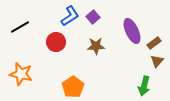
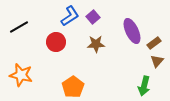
black line: moved 1 px left
brown star: moved 2 px up
orange star: moved 1 px down
